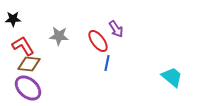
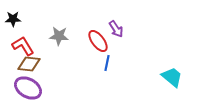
purple ellipse: rotated 12 degrees counterclockwise
